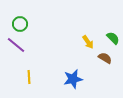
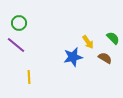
green circle: moved 1 px left, 1 px up
blue star: moved 22 px up
